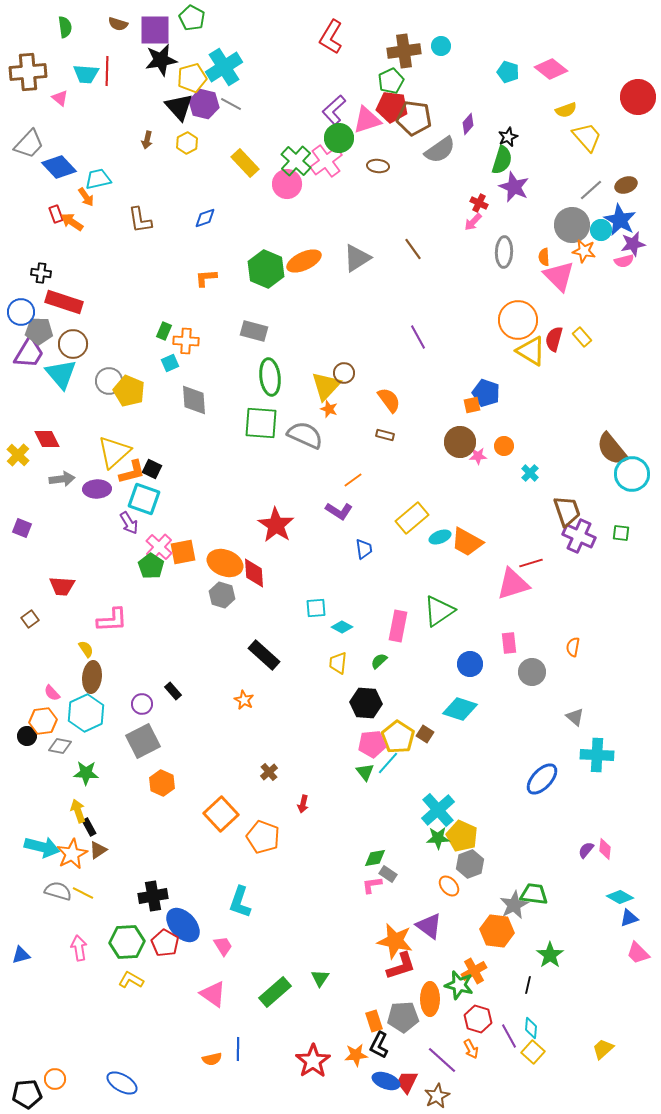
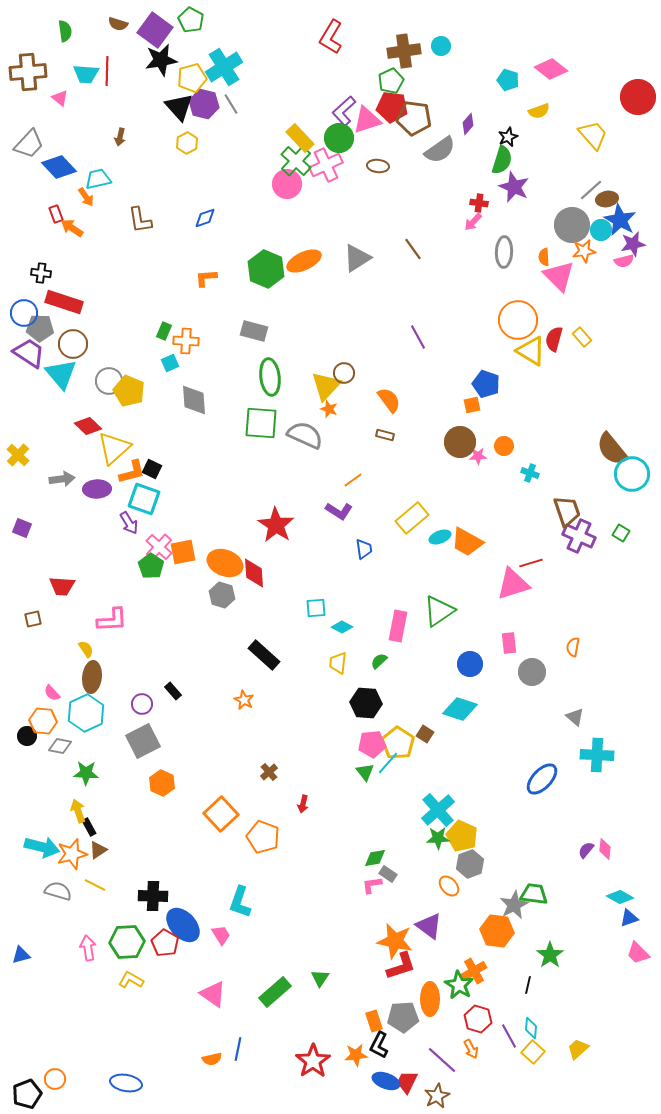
green pentagon at (192, 18): moved 1 px left, 2 px down
green semicircle at (65, 27): moved 4 px down
purple square at (155, 30): rotated 36 degrees clockwise
cyan pentagon at (508, 72): moved 8 px down
gray line at (231, 104): rotated 30 degrees clockwise
purple L-shape at (334, 110): moved 10 px right, 1 px down
yellow semicircle at (566, 110): moved 27 px left, 1 px down
yellow trapezoid at (587, 137): moved 6 px right, 2 px up
brown arrow at (147, 140): moved 27 px left, 3 px up
pink cross at (326, 161): moved 4 px down; rotated 12 degrees clockwise
yellow rectangle at (245, 163): moved 55 px right, 25 px up
brown ellipse at (626, 185): moved 19 px left, 14 px down; rotated 10 degrees clockwise
red cross at (479, 203): rotated 18 degrees counterclockwise
orange arrow at (72, 222): moved 6 px down
orange star at (584, 251): rotated 20 degrees counterclockwise
blue circle at (21, 312): moved 3 px right, 1 px down
gray pentagon at (39, 331): moved 1 px right, 3 px up
purple trapezoid at (29, 353): rotated 88 degrees counterclockwise
blue pentagon at (486, 393): moved 9 px up
red diamond at (47, 439): moved 41 px right, 13 px up; rotated 20 degrees counterclockwise
yellow triangle at (114, 452): moved 4 px up
cyan cross at (530, 473): rotated 24 degrees counterclockwise
green square at (621, 533): rotated 24 degrees clockwise
brown square at (30, 619): moved 3 px right; rotated 24 degrees clockwise
orange hexagon at (43, 721): rotated 12 degrees clockwise
yellow pentagon at (398, 737): moved 6 px down
orange star at (72, 854): rotated 12 degrees clockwise
yellow line at (83, 893): moved 12 px right, 8 px up
black cross at (153, 896): rotated 12 degrees clockwise
pink trapezoid at (223, 946): moved 2 px left, 11 px up
pink arrow at (79, 948): moved 9 px right
green star at (459, 985): rotated 16 degrees clockwise
blue line at (238, 1049): rotated 10 degrees clockwise
yellow trapezoid at (603, 1049): moved 25 px left
blue ellipse at (122, 1083): moved 4 px right; rotated 20 degrees counterclockwise
black pentagon at (27, 1094): rotated 16 degrees counterclockwise
